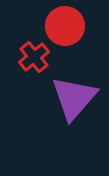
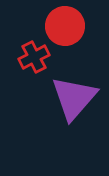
red cross: rotated 12 degrees clockwise
